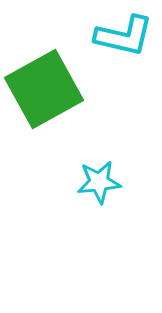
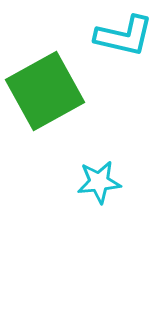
green square: moved 1 px right, 2 px down
